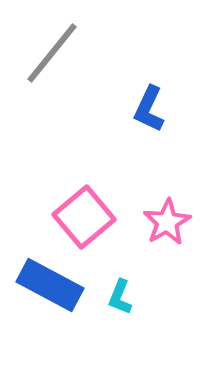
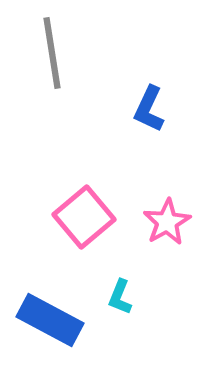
gray line: rotated 48 degrees counterclockwise
blue rectangle: moved 35 px down
